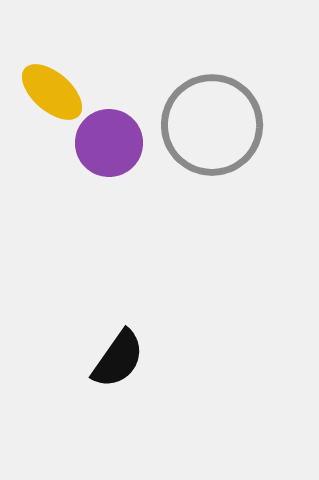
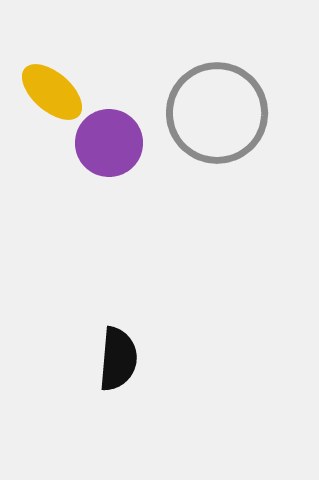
gray circle: moved 5 px right, 12 px up
black semicircle: rotated 30 degrees counterclockwise
